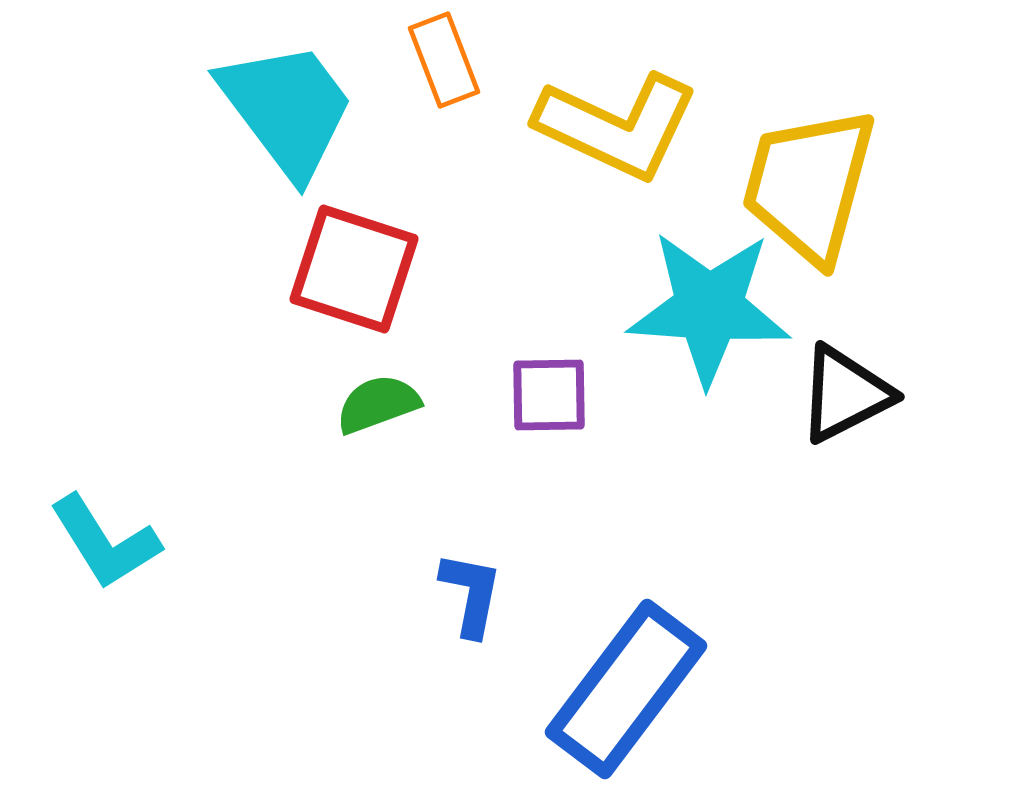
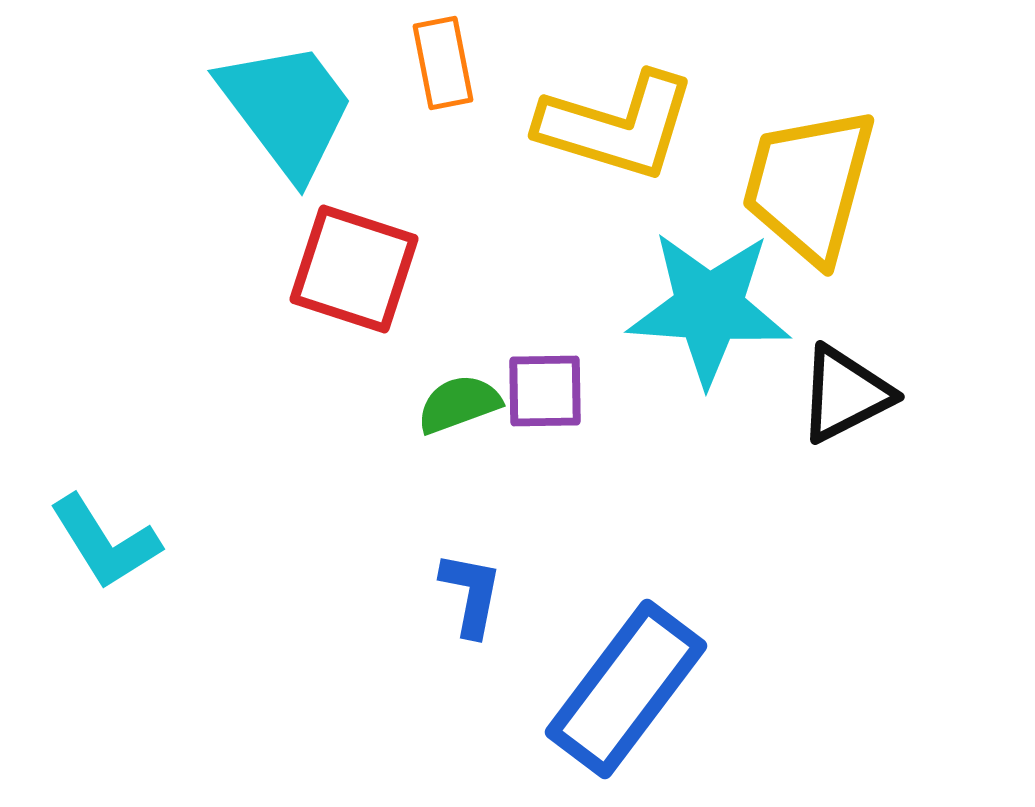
orange rectangle: moved 1 px left, 3 px down; rotated 10 degrees clockwise
yellow L-shape: rotated 8 degrees counterclockwise
purple square: moved 4 px left, 4 px up
green semicircle: moved 81 px right
